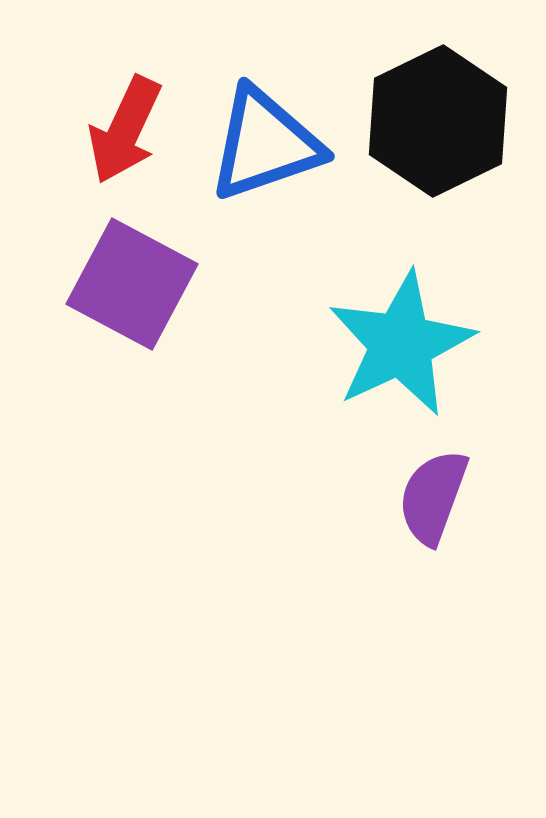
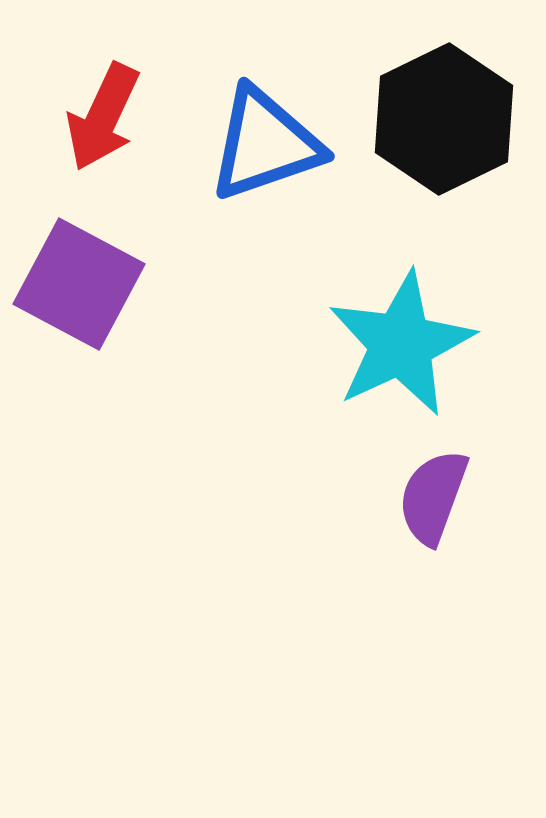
black hexagon: moved 6 px right, 2 px up
red arrow: moved 22 px left, 13 px up
purple square: moved 53 px left
